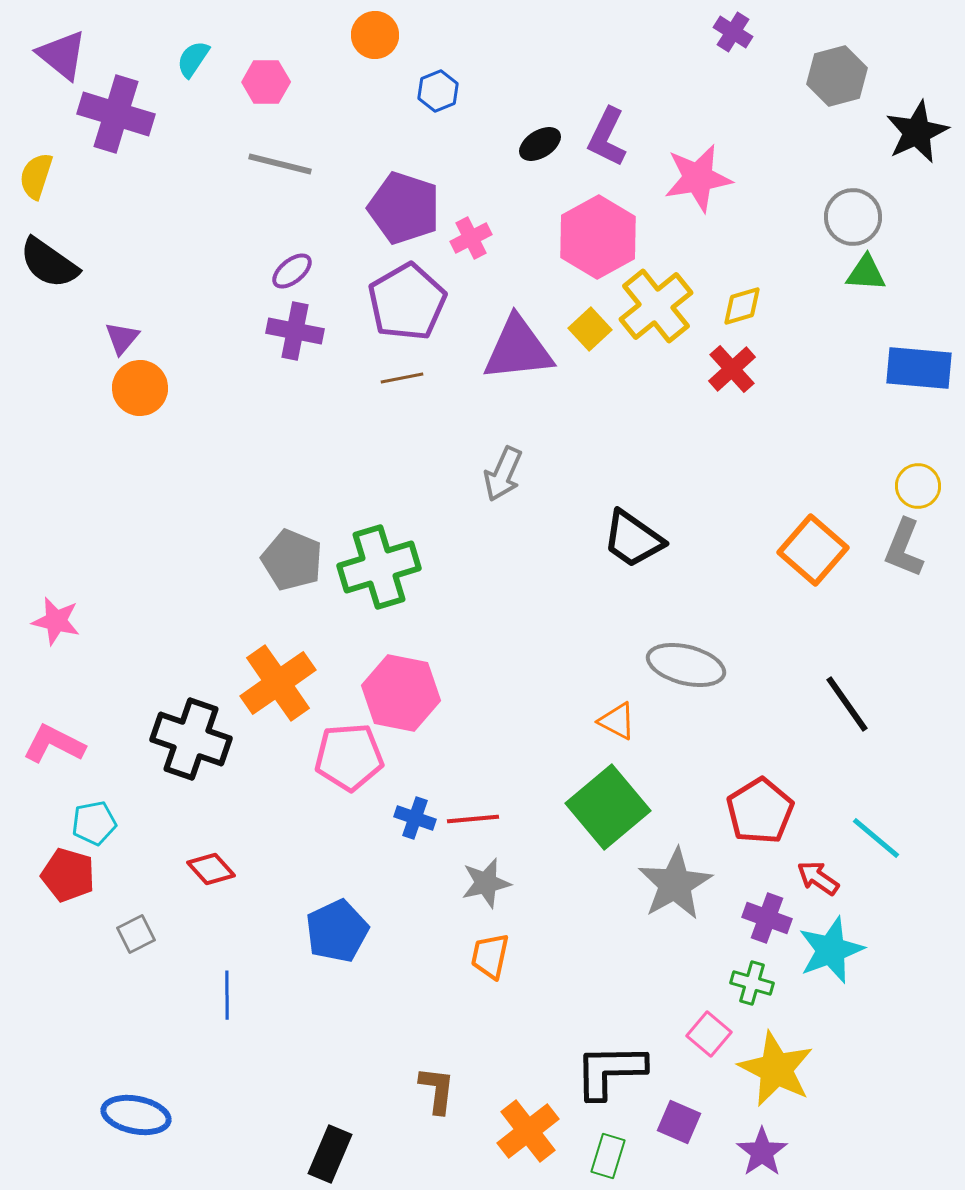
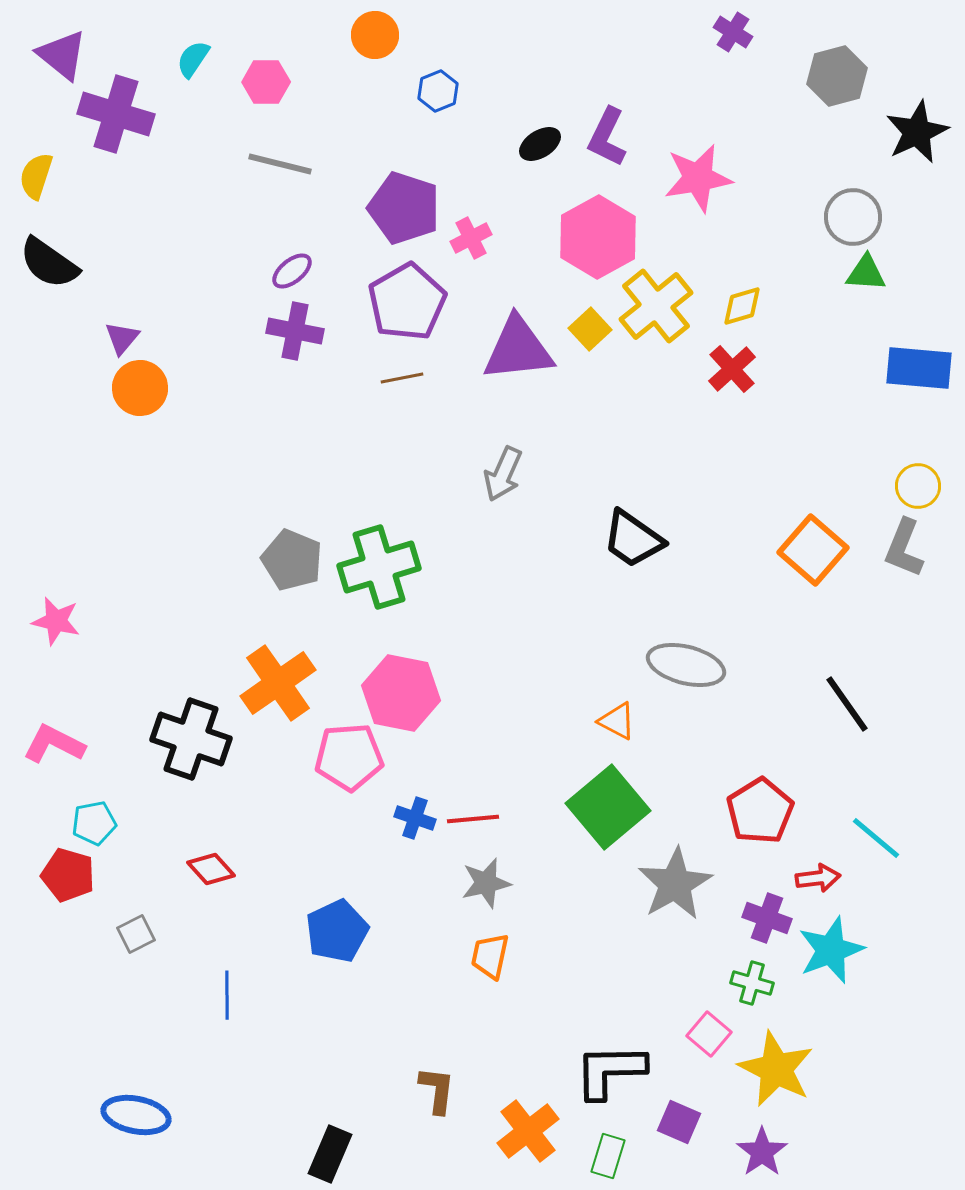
red arrow at (818, 878): rotated 138 degrees clockwise
